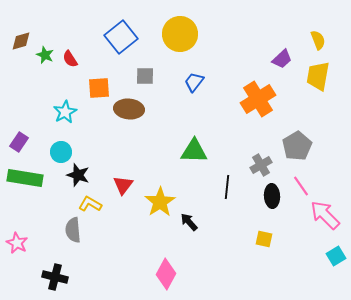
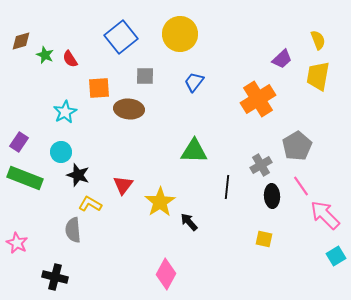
green rectangle: rotated 12 degrees clockwise
